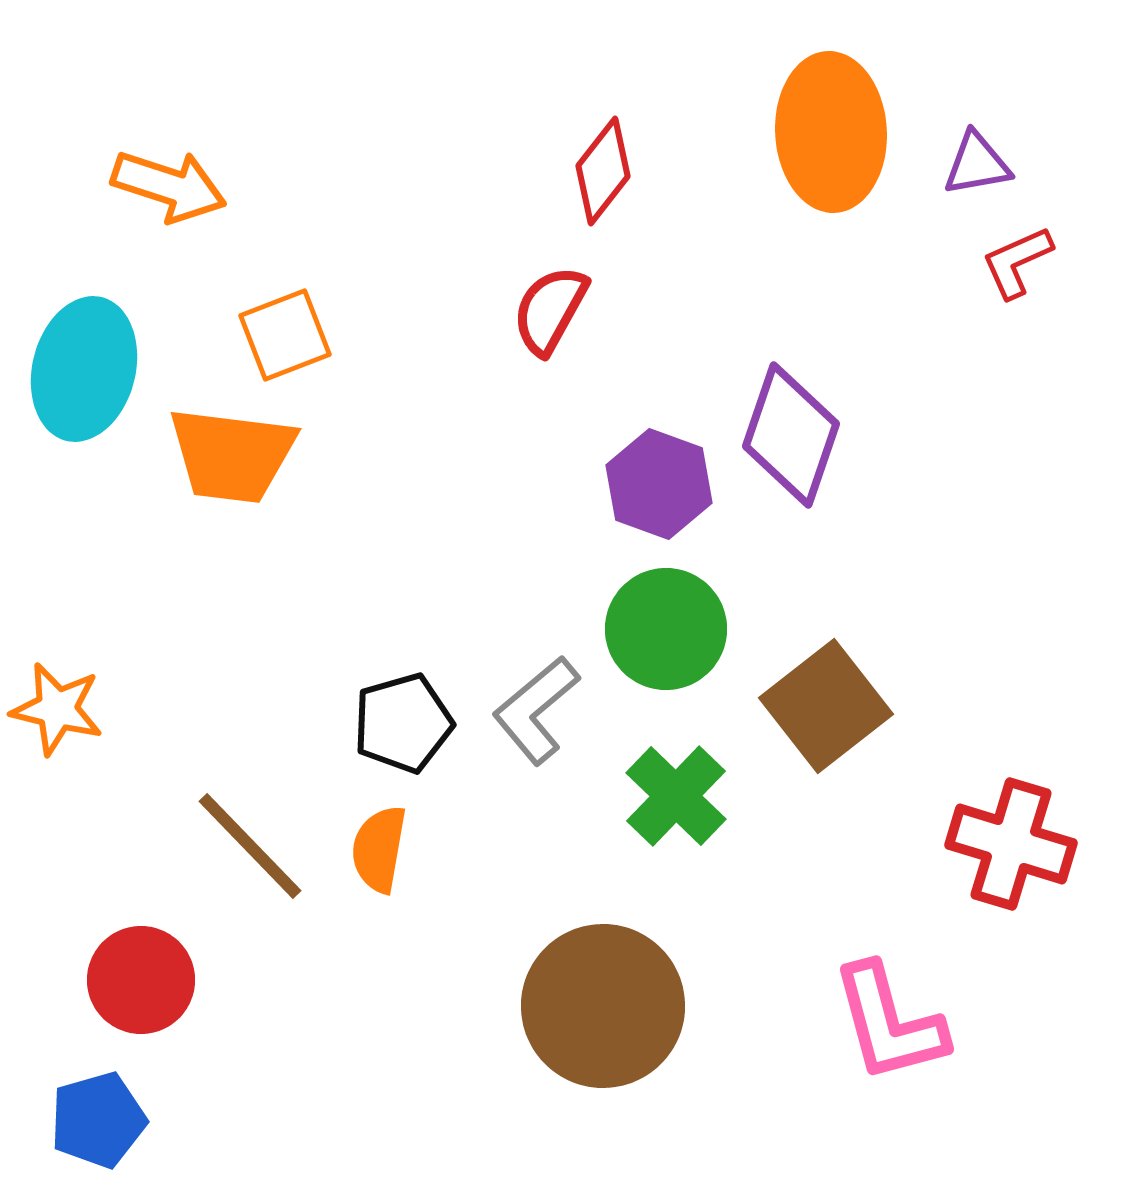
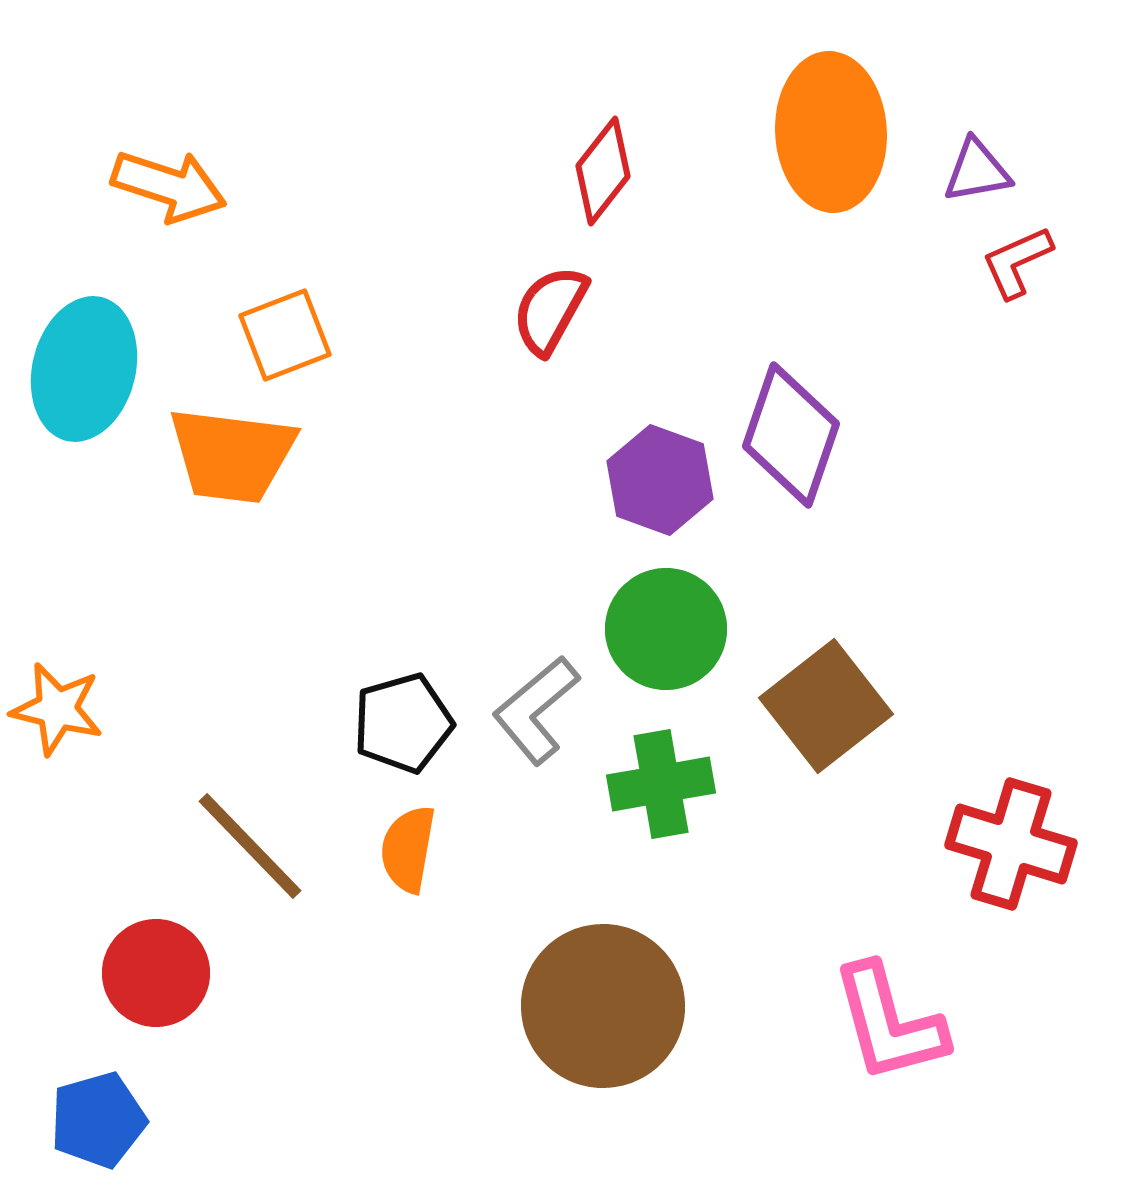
purple triangle: moved 7 px down
purple hexagon: moved 1 px right, 4 px up
green cross: moved 15 px left, 12 px up; rotated 36 degrees clockwise
orange semicircle: moved 29 px right
red circle: moved 15 px right, 7 px up
